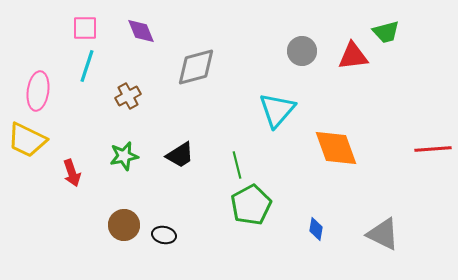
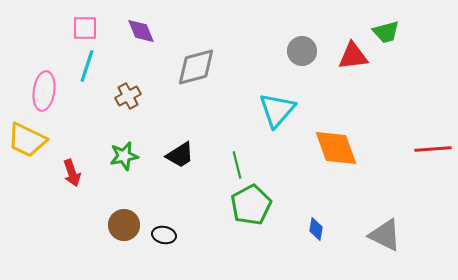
pink ellipse: moved 6 px right
gray triangle: moved 2 px right, 1 px down
